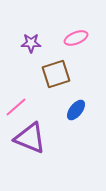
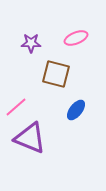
brown square: rotated 32 degrees clockwise
